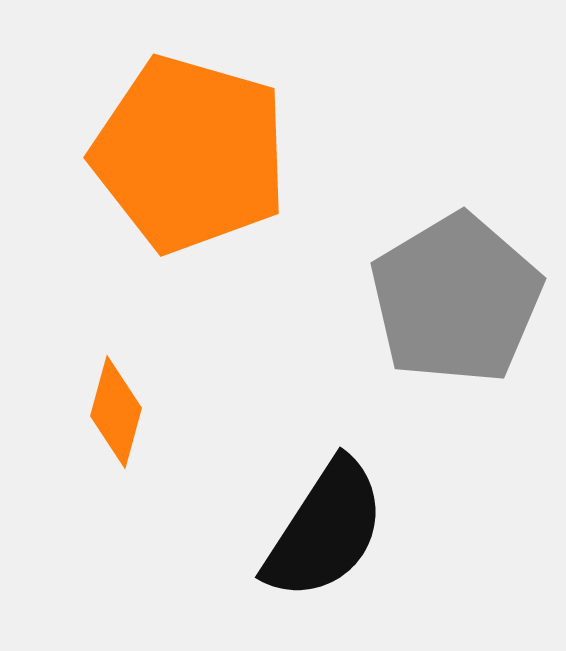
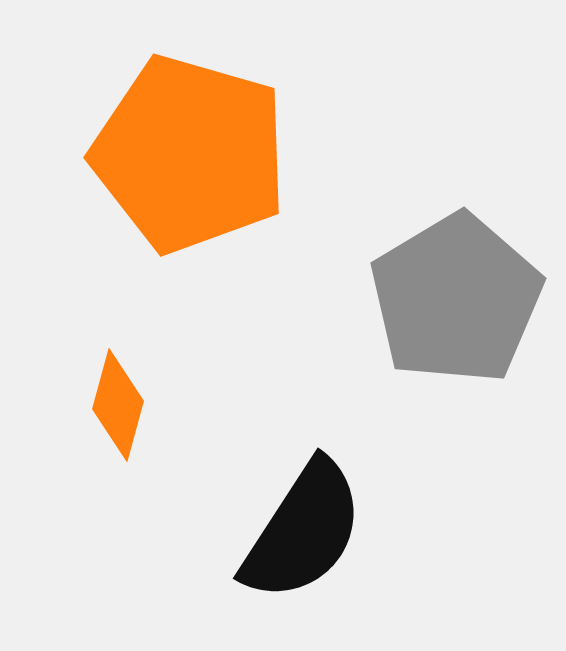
orange diamond: moved 2 px right, 7 px up
black semicircle: moved 22 px left, 1 px down
